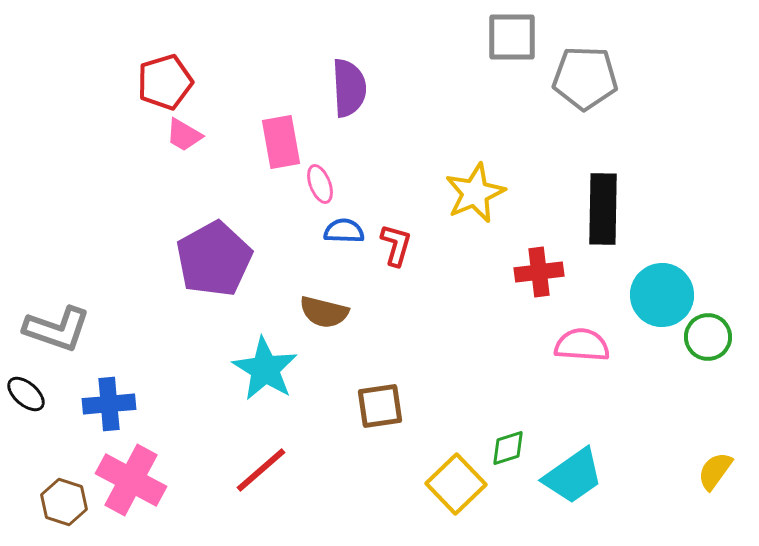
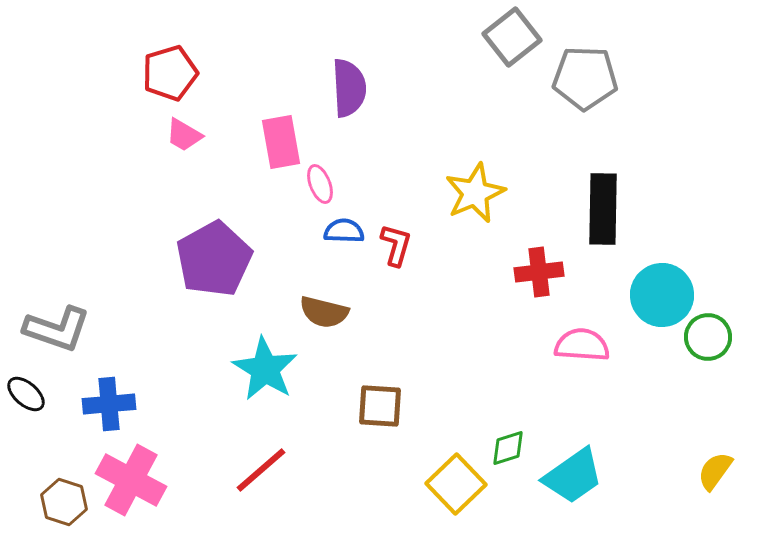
gray square: rotated 38 degrees counterclockwise
red pentagon: moved 5 px right, 9 px up
brown square: rotated 12 degrees clockwise
